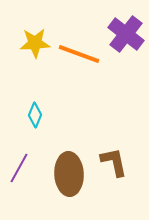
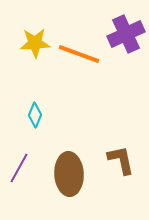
purple cross: rotated 27 degrees clockwise
brown L-shape: moved 7 px right, 2 px up
